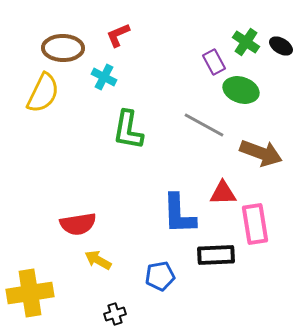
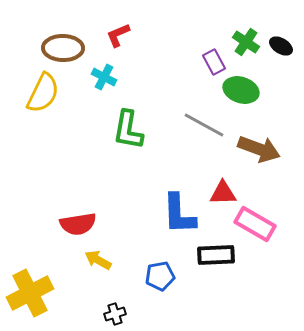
brown arrow: moved 2 px left, 4 px up
pink rectangle: rotated 51 degrees counterclockwise
yellow cross: rotated 18 degrees counterclockwise
